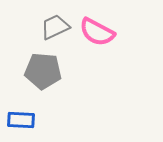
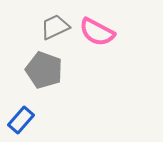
gray pentagon: moved 1 px right, 1 px up; rotated 15 degrees clockwise
blue rectangle: rotated 52 degrees counterclockwise
